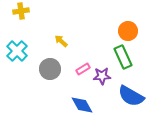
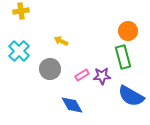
yellow arrow: rotated 16 degrees counterclockwise
cyan cross: moved 2 px right
green rectangle: rotated 10 degrees clockwise
pink rectangle: moved 1 px left, 6 px down
blue diamond: moved 10 px left
